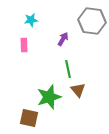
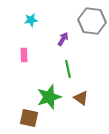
pink rectangle: moved 10 px down
brown triangle: moved 3 px right, 8 px down; rotated 14 degrees counterclockwise
